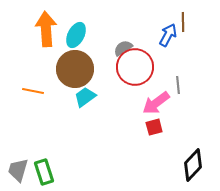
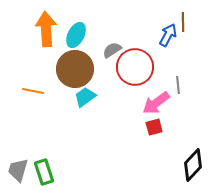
gray semicircle: moved 11 px left, 2 px down
